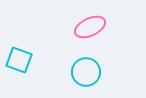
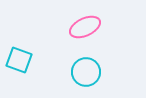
pink ellipse: moved 5 px left
